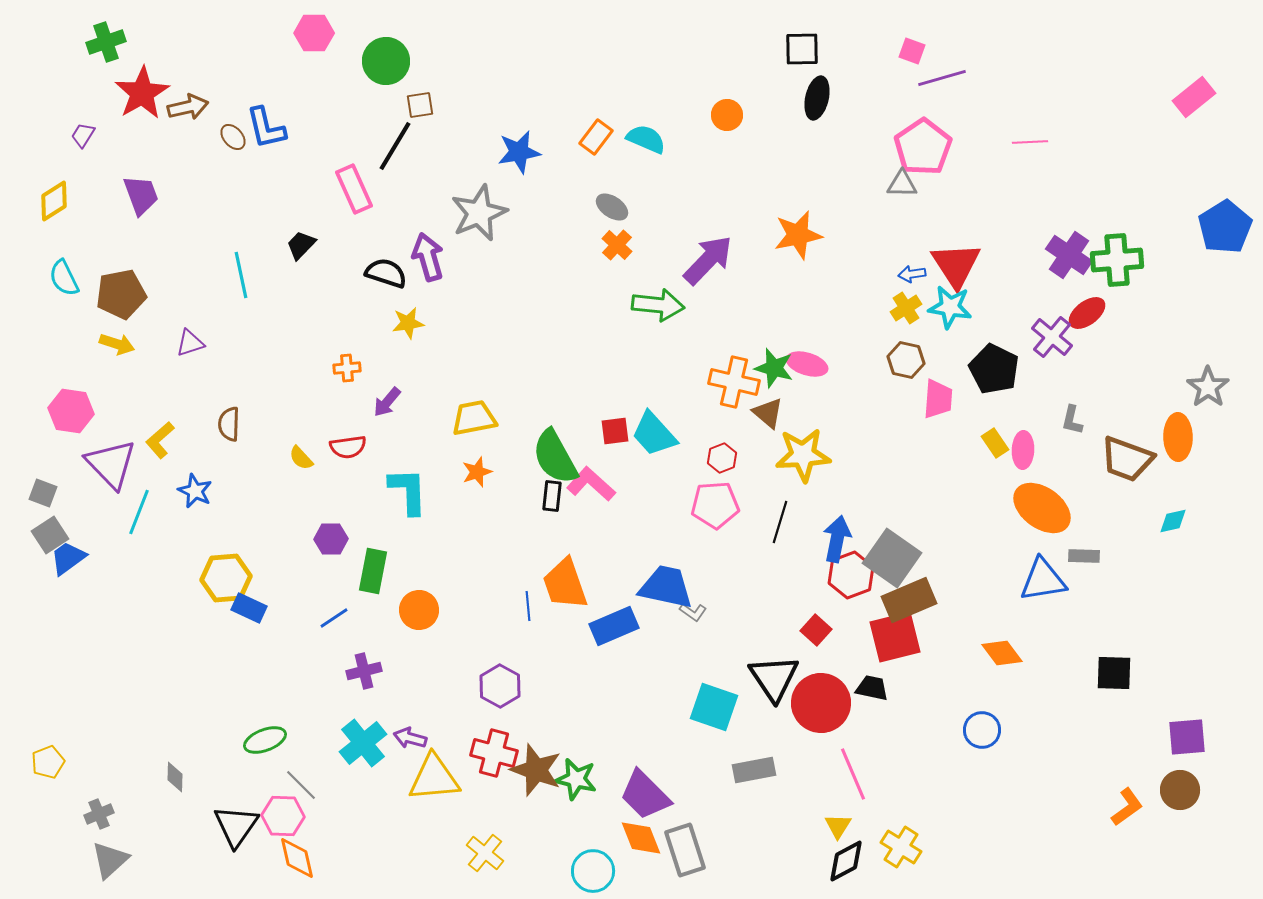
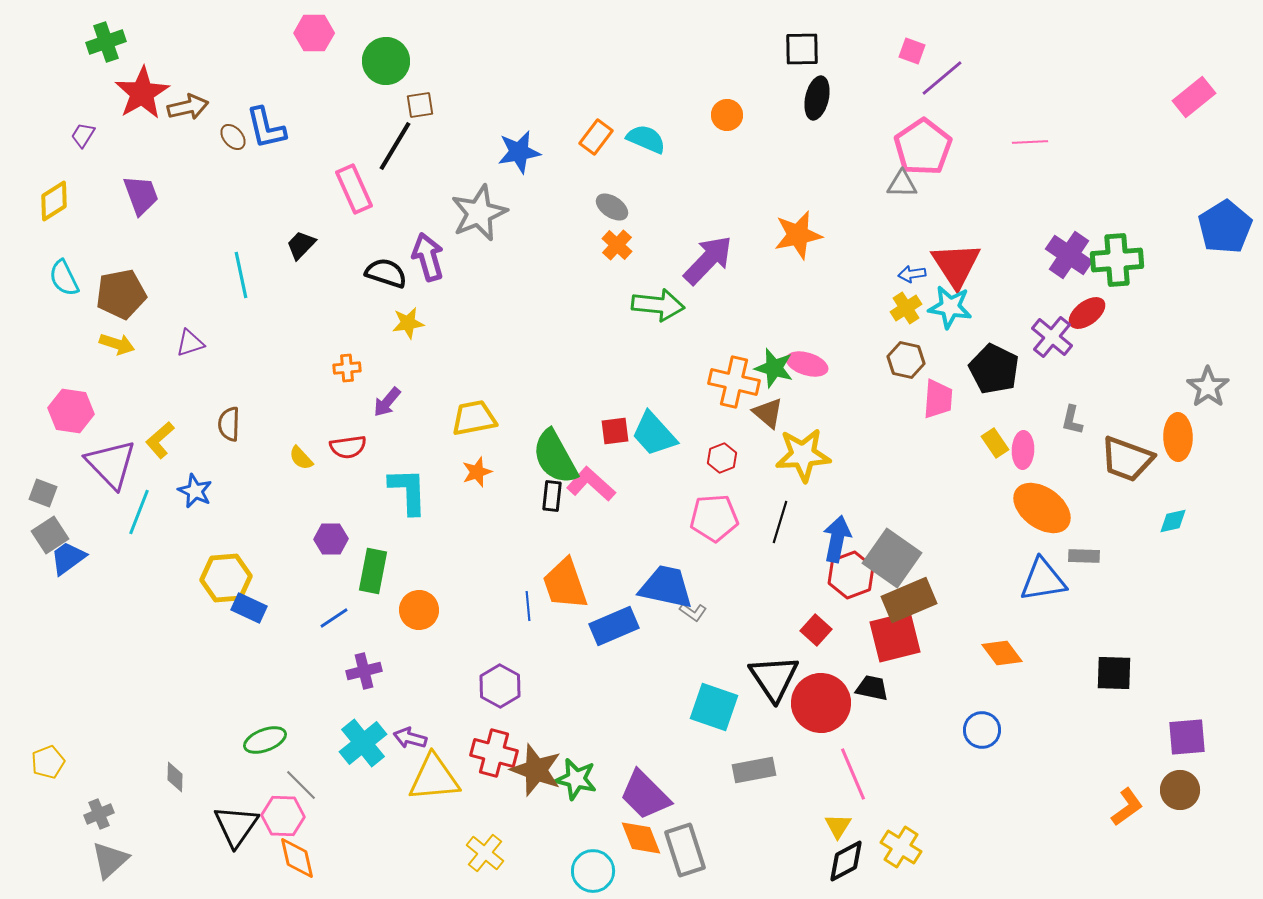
purple line at (942, 78): rotated 24 degrees counterclockwise
pink pentagon at (715, 505): moved 1 px left, 13 px down
